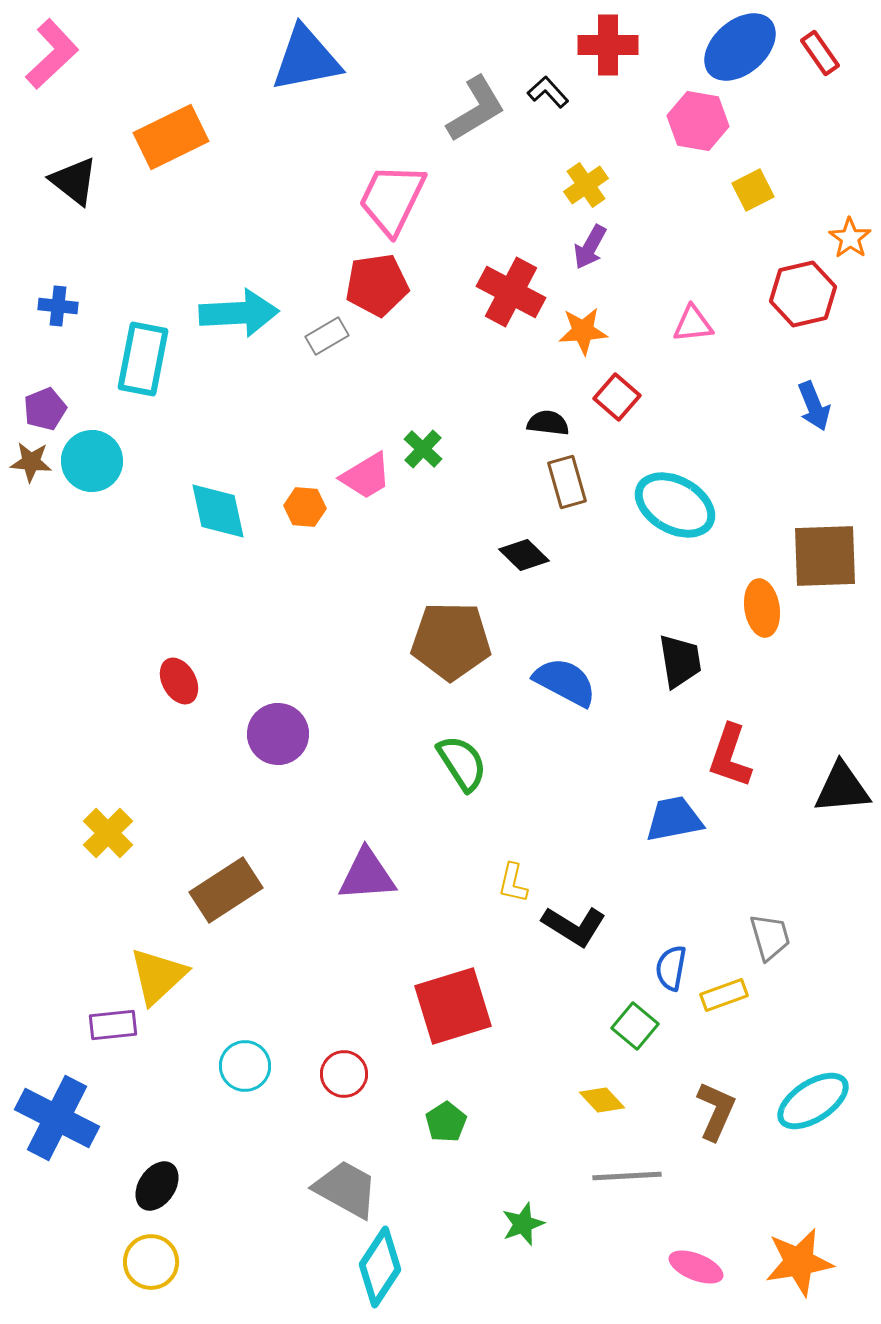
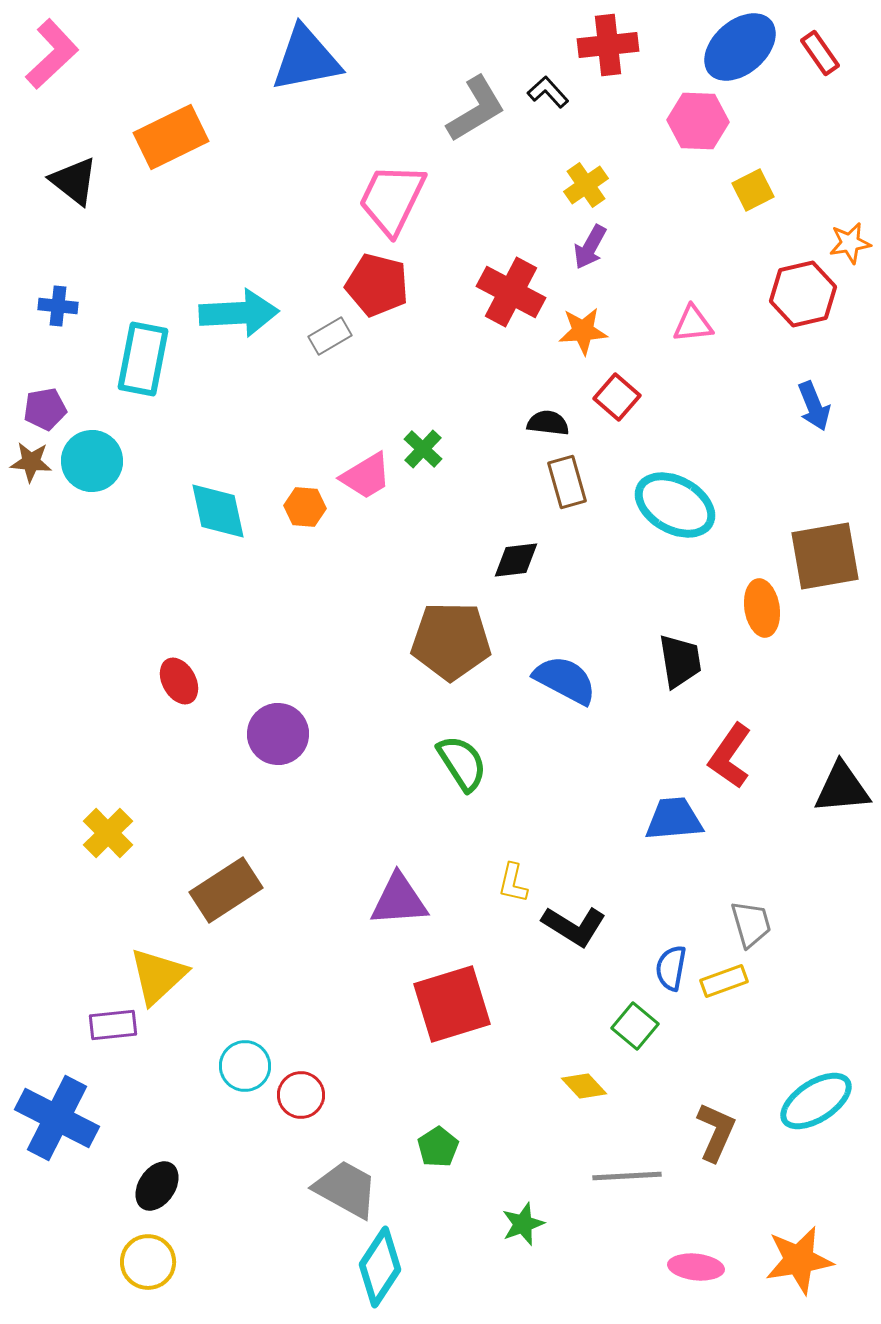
red cross at (608, 45): rotated 6 degrees counterclockwise
pink hexagon at (698, 121): rotated 8 degrees counterclockwise
orange star at (850, 238): moved 5 px down; rotated 27 degrees clockwise
red pentagon at (377, 285): rotated 22 degrees clockwise
gray rectangle at (327, 336): moved 3 px right
purple pentagon at (45, 409): rotated 12 degrees clockwise
black diamond at (524, 555): moved 8 px left, 5 px down; rotated 51 degrees counterclockwise
brown square at (825, 556): rotated 8 degrees counterclockwise
blue semicircle at (565, 682): moved 2 px up
red L-shape at (730, 756): rotated 16 degrees clockwise
blue trapezoid at (674, 819): rotated 6 degrees clockwise
purple triangle at (367, 875): moved 32 px right, 25 px down
gray trapezoid at (770, 937): moved 19 px left, 13 px up
yellow rectangle at (724, 995): moved 14 px up
red square at (453, 1006): moved 1 px left, 2 px up
red circle at (344, 1074): moved 43 px left, 21 px down
yellow diamond at (602, 1100): moved 18 px left, 14 px up
cyan ellipse at (813, 1101): moved 3 px right
brown L-shape at (716, 1111): moved 21 px down
green pentagon at (446, 1122): moved 8 px left, 25 px down
yellow circle at (151, 1262): moved 3 px left
orange star at (799, 1262): moved 2 px up
pink ellipse at (696, 1267): rotated 16 degrees counterclockwise
